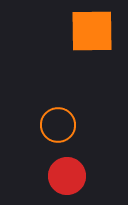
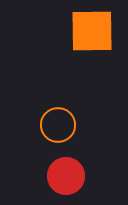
red circle: moved 1 px left
